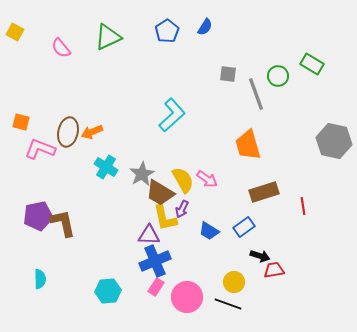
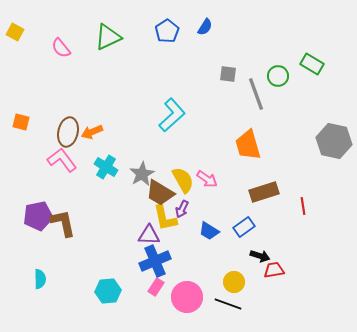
pink L-shape: moved 22 px right, 11 px down; rotated 32 degrees clockwise
